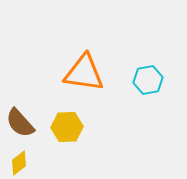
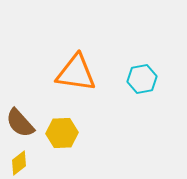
orange triangle: moved 8 px left
cyan hexagon: moved 6 px left, 1 px up
yellow hexagon: moved 5 px left, 6 px down
